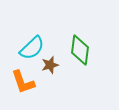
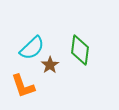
brown star: rotated 18 degrees counterclockwise
orange L-shape: moved 4 px down
